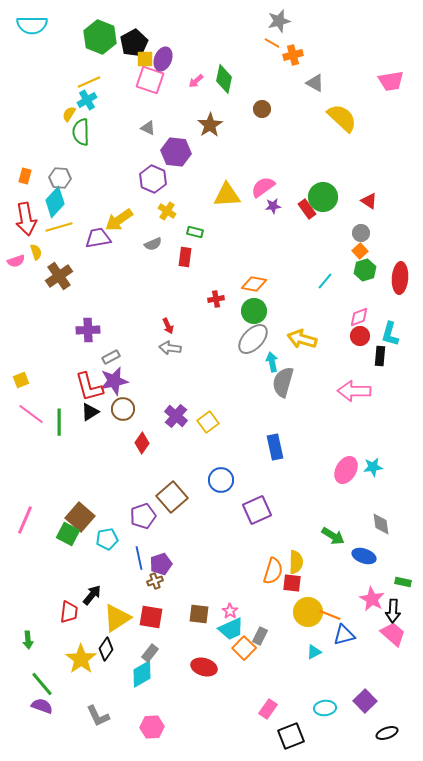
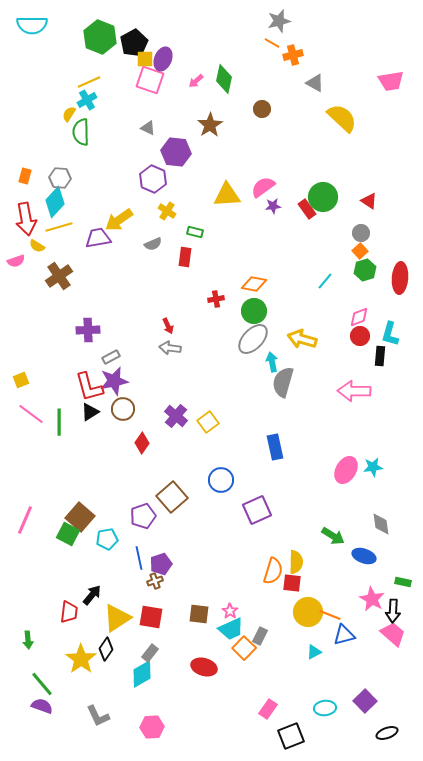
yellow semicircle at (36, 252): moved 1 px right, 6 px up; rotated 140 degrees clockwise
